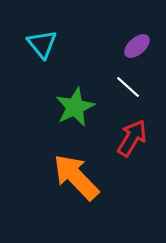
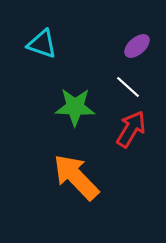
cyan triangle: rotated 32 degrees counterclockwise
green star: rotated 27 degrees clockwise
red arrow: moved 1 px left, 9 px up
